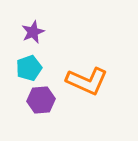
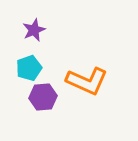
purple star: moved 1 px right, 2 px up
purple hexagon: moved 2 px right, 3 px up
